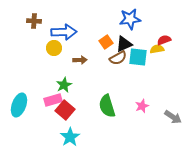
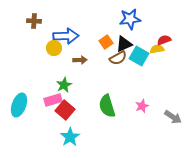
blue arrow: moved 2 px right, 4 px down
cyan square: moved 1 px right, 1 px up; rotated 24 degrees clockwise
